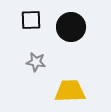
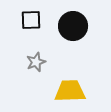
black circle: moved 2 px right, 1 px up
gray star: rotated 30 degrees counterclockwise
